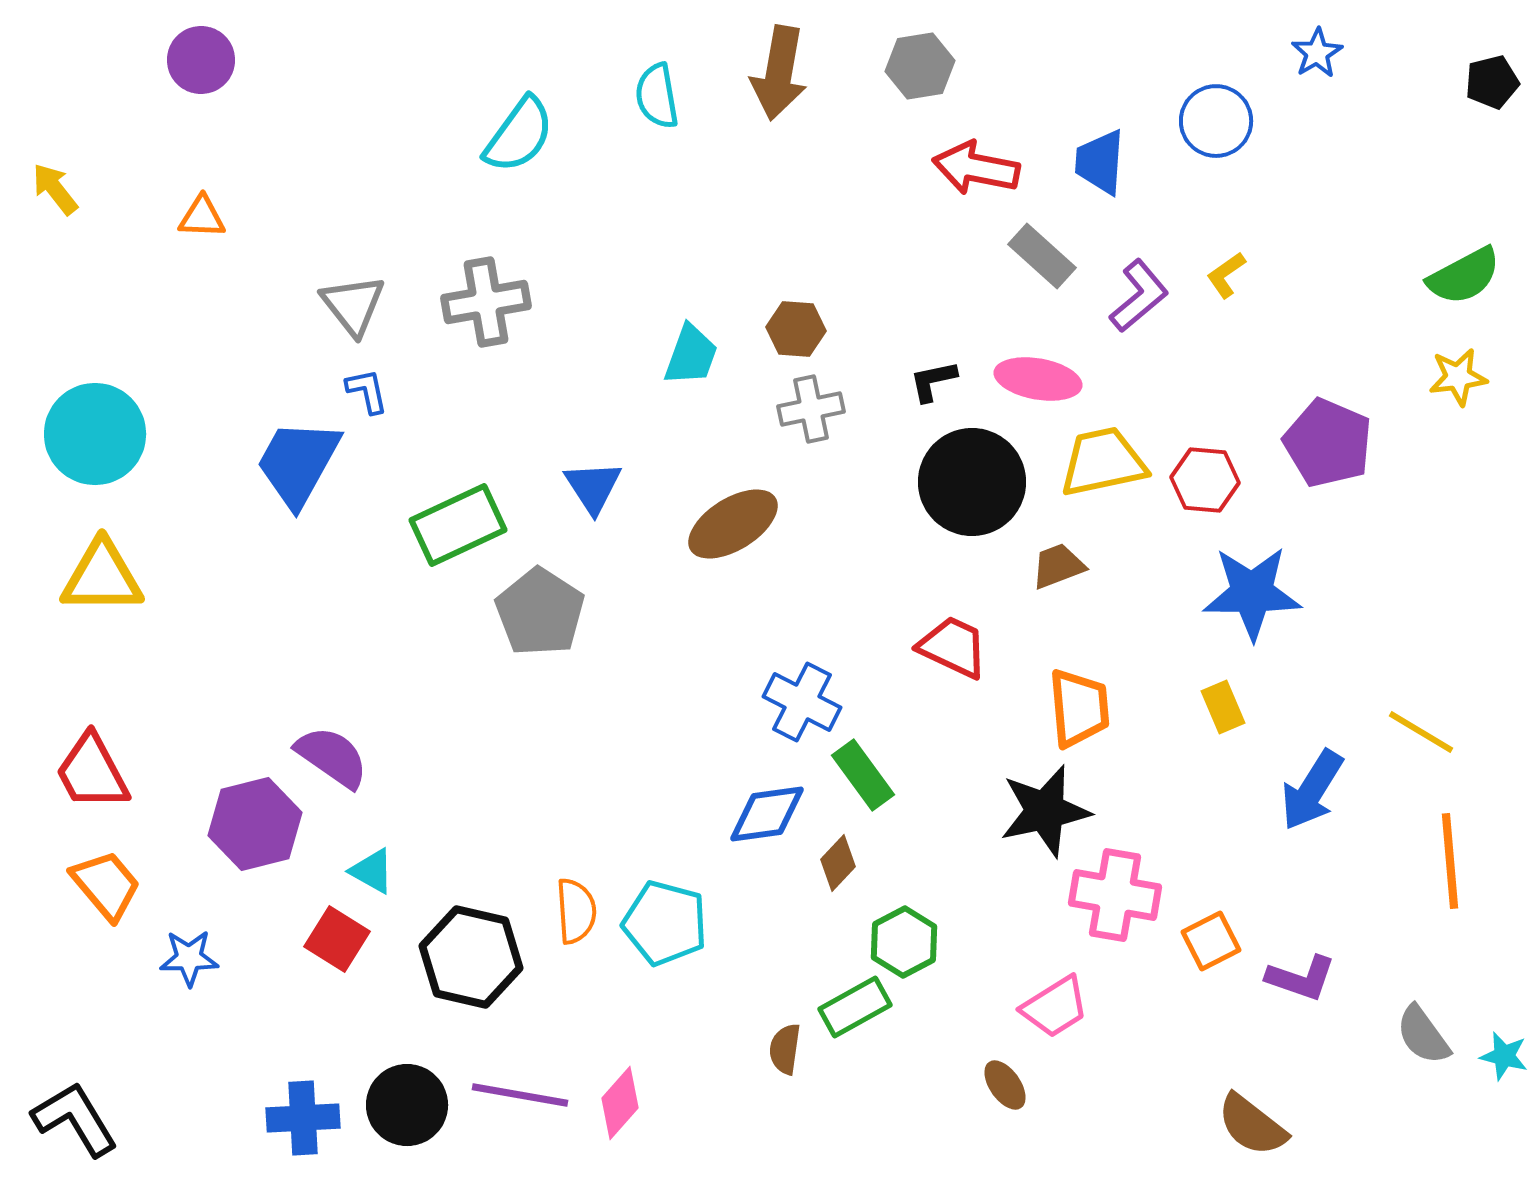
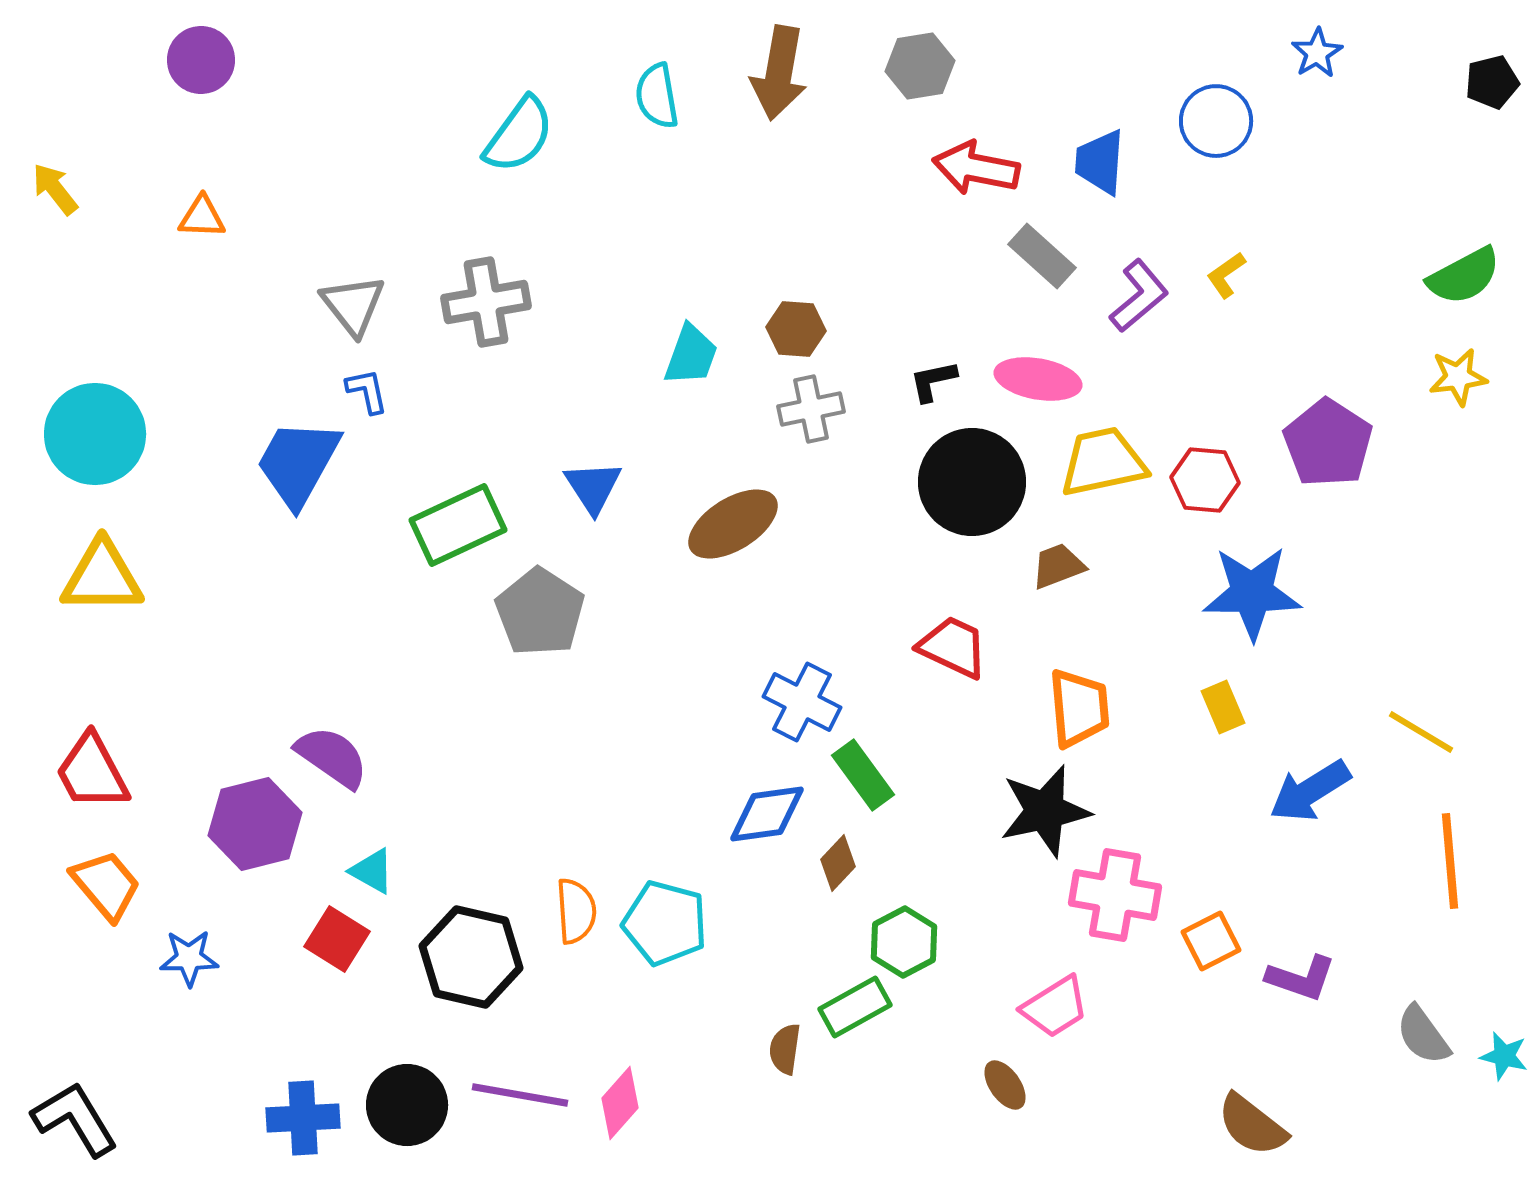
purple pentagon at (1328, 443): rotated 10 degrees clockwise
blue arrow at (1312, 790): moved 2 px left, 1 px down; rotated 26 degrees clockwise
